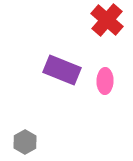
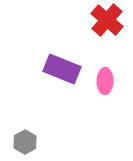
purple rectangle: moved 1 px up
